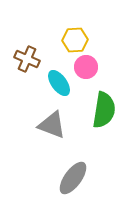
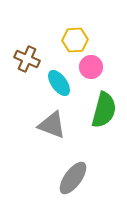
pink circle: moved 5 px right
green semicircle: rotated 6 degrees clockwise
